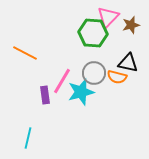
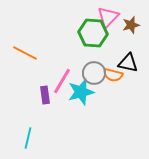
orange semicircle: moved 4 px left, 2 px up
